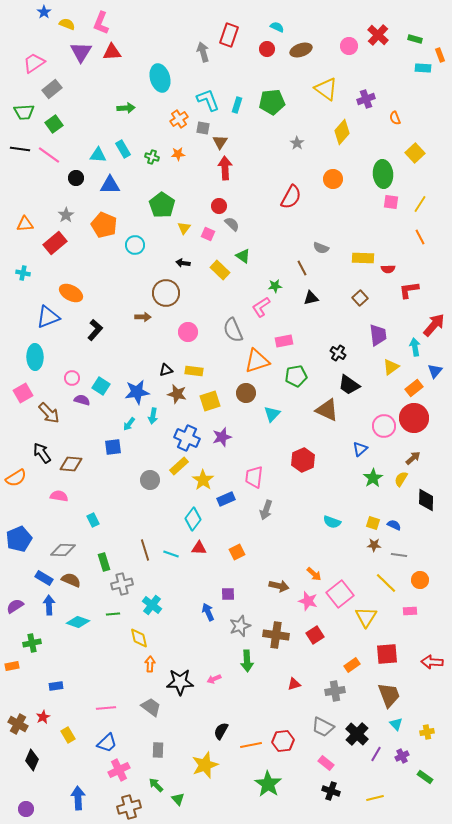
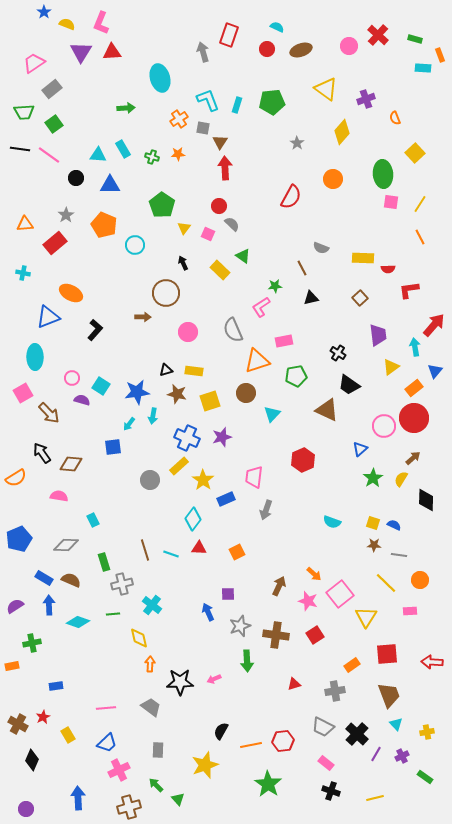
black arrow at (183, 263): rotated 56 degrees clockwise
gray diamond at (63, 550): moved 3 px right, 5 px up
brown arrow at (279, 586): rotated 78 degrees counterclockwise
